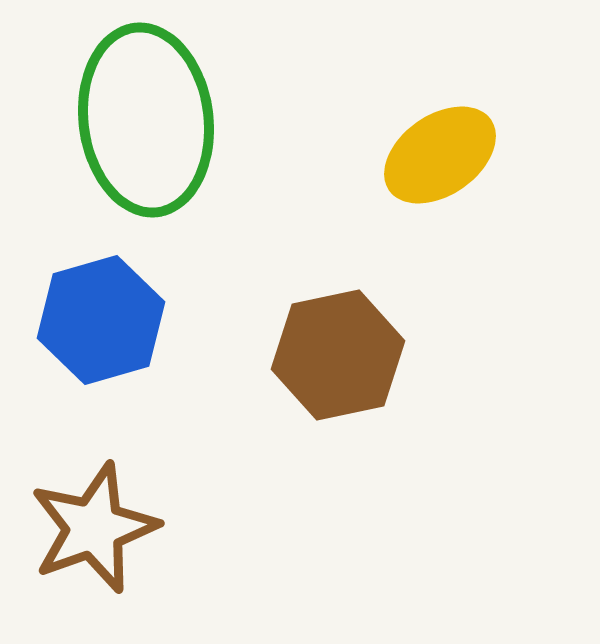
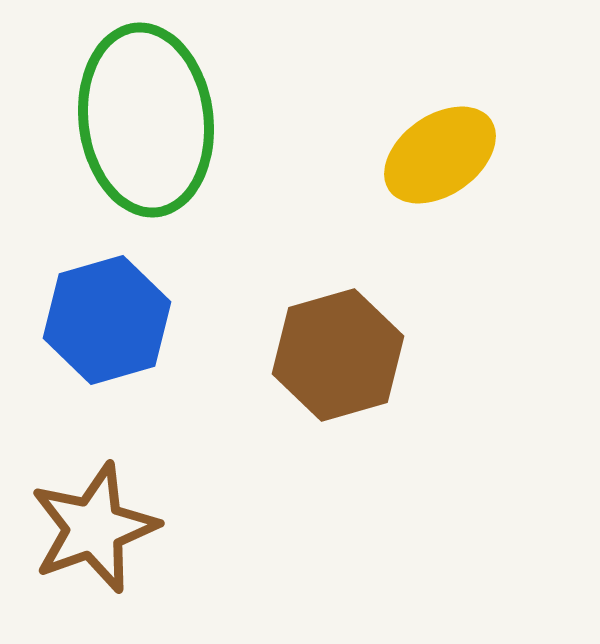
blue hexagon: moved 6 px right
brown hexagon: rotated 4 degrees counterclockwise
